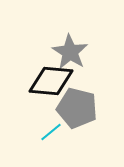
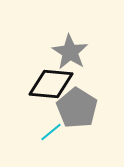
black diamond: moved 3 px down
gray pentagon: rotated 18 degrees clockwise
